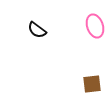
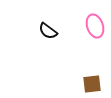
black semicircle: moved 11 px right, 1 px down
